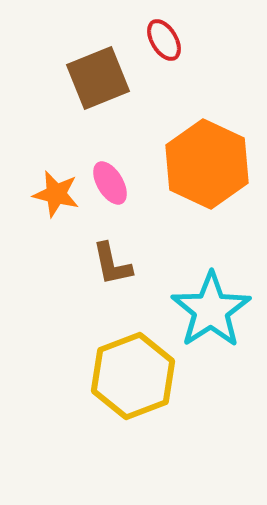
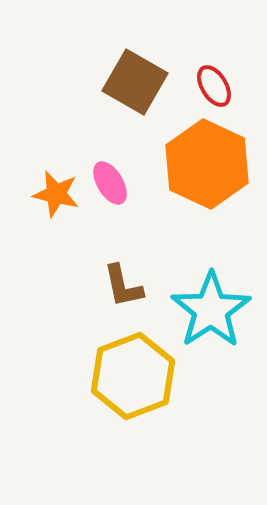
red ellipse: moved 50 px right, 46 px down
brown square: moved 37 px right, 4 px down; rotated 38 degrees counterclockwise
brown L-shape: moved 11 px right, 22 px down
